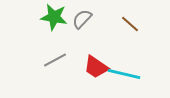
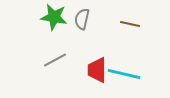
gray semicircle: rotated 30 degrees counterclockwise
brown line: rotated 30 degrees counterclockwise
red trapezoid: moved 1 px right, 3 px down; rotated 56 degrees clockwise
